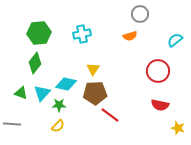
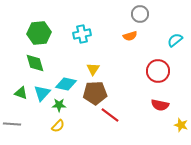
green diamond: rotated 55 degrees counterclockwise
yellow star: moved 3 px right, 3 px up
